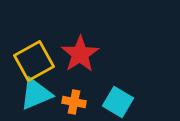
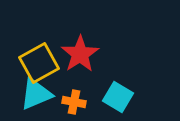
yellow square: moved 5 px right, 2 px down
cyan square: moved 5 px up
